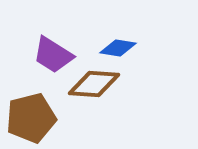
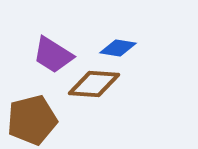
brown pentagon: moved 1 px right, 2 px down
